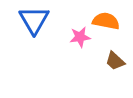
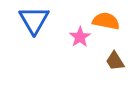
pink star: rotated 25 degrees counterclockwise
brown trapezoid: rotated 15 degrees clockwise
